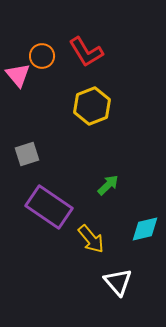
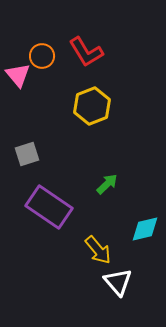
green arrow: moved 1 px left, 1 px up
yellow arrow: moved 7 px right, 11 px down
